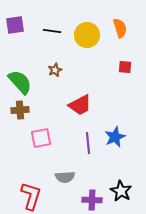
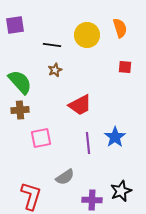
black line: moved 14 px down
blue star: rotated 10 degrees counterclockwise
gray semicircle: rotated 30 degrees counterclockwise
black star: rotated 20 degrees clockwise
